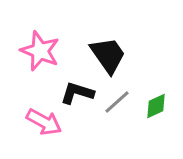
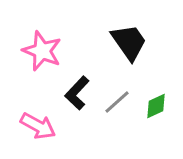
pink star: moved 2 px right
black trapezoid: moved 21 px right, 13 px up
black L-shape: rotated 64 degrees counterclockwise
pink arrow: moved 6 px left, 4 px down
